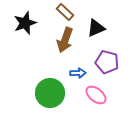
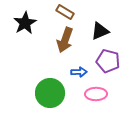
brown rectangle: rotated 12 degrees counterclockwise
black star: rotated 10 degrees counterclockwise
black triangle: moved 4 px right, 3 px down
purple pentagon: moved 1 px right, 1 px up
blue arrow: moved 1 px right, 1 px up
pink ellipse: moved 1 px up; rotated 40 degrees counterclockwise
